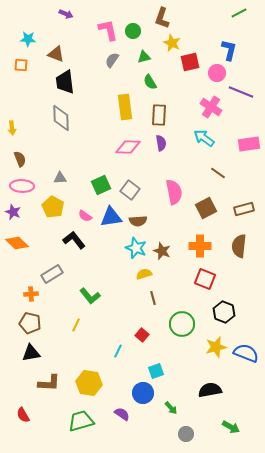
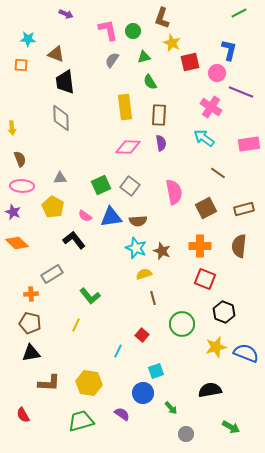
gray square at (130, 190): moved 4 px up
